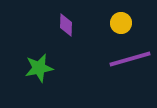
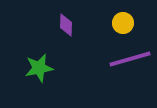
yellow circle: moved 2 px right
